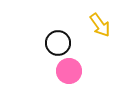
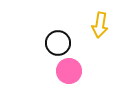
yellow arrow: rotated 45 degrees clockwise
